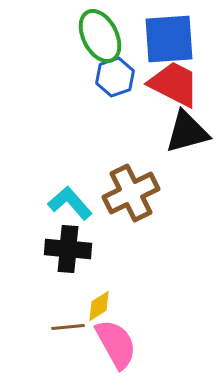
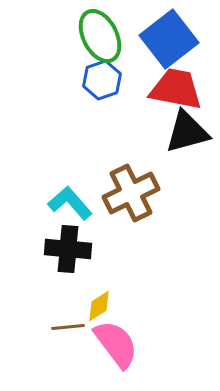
blue square: rotated 34 degrees counterclockwise
blue hexagon: moved 13 px left, 3 px down
red trapezoid: moved 2 px right, 5 px down; rotated 16 degrees counterclockwise
pink semicircle: rotated 8 degrees counterclockwise
